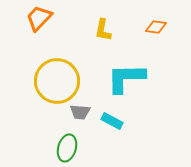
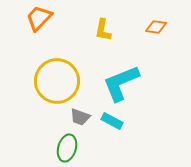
cyan L-shape: moved 5 px left, 5 px down; rotated 21 degrees counterclockwise
gray trapezoid: moved 5 px down; rotated 15 degrees clockwise
